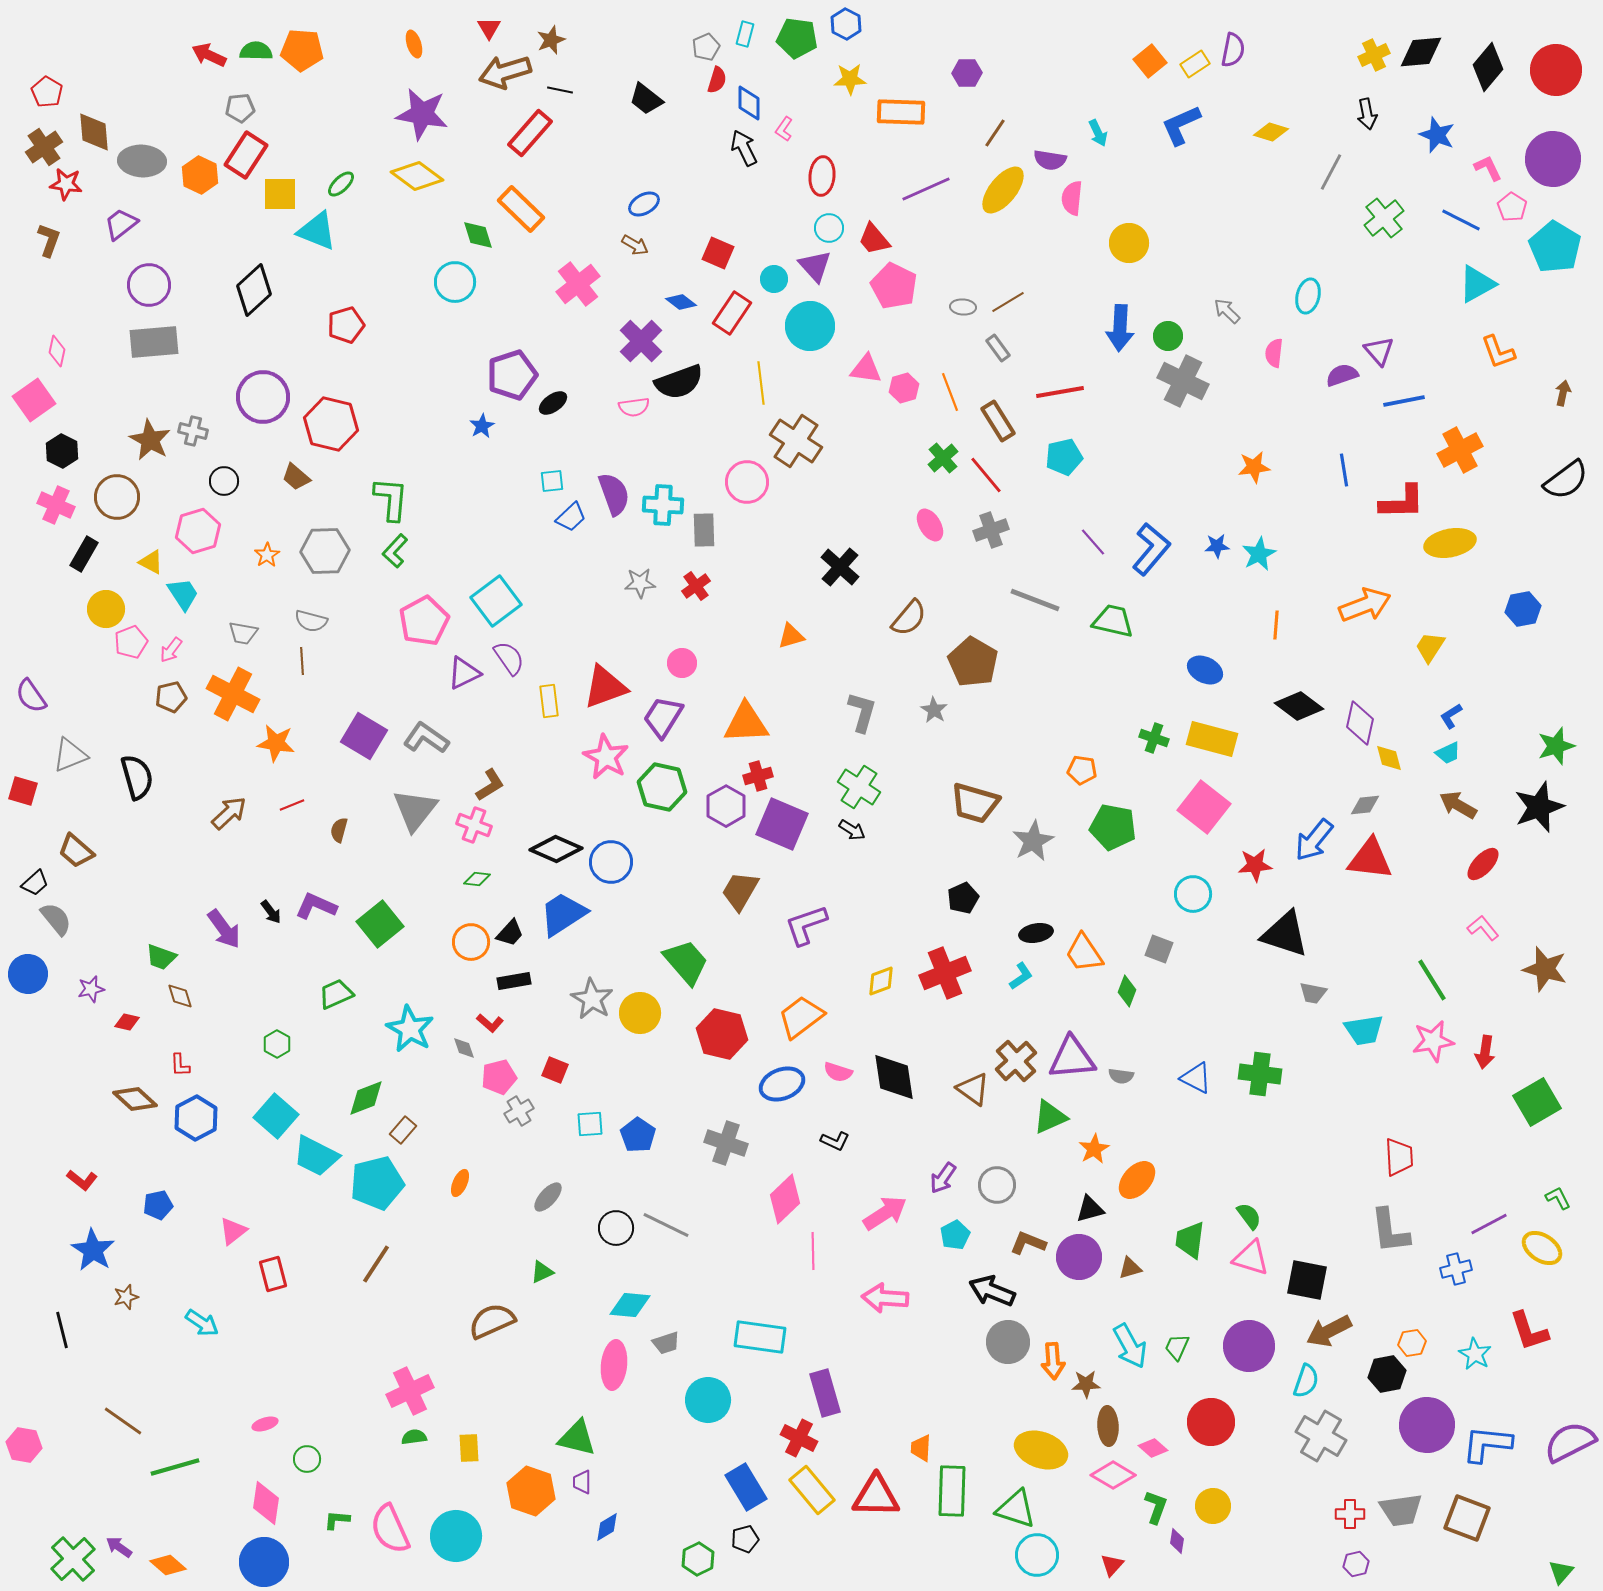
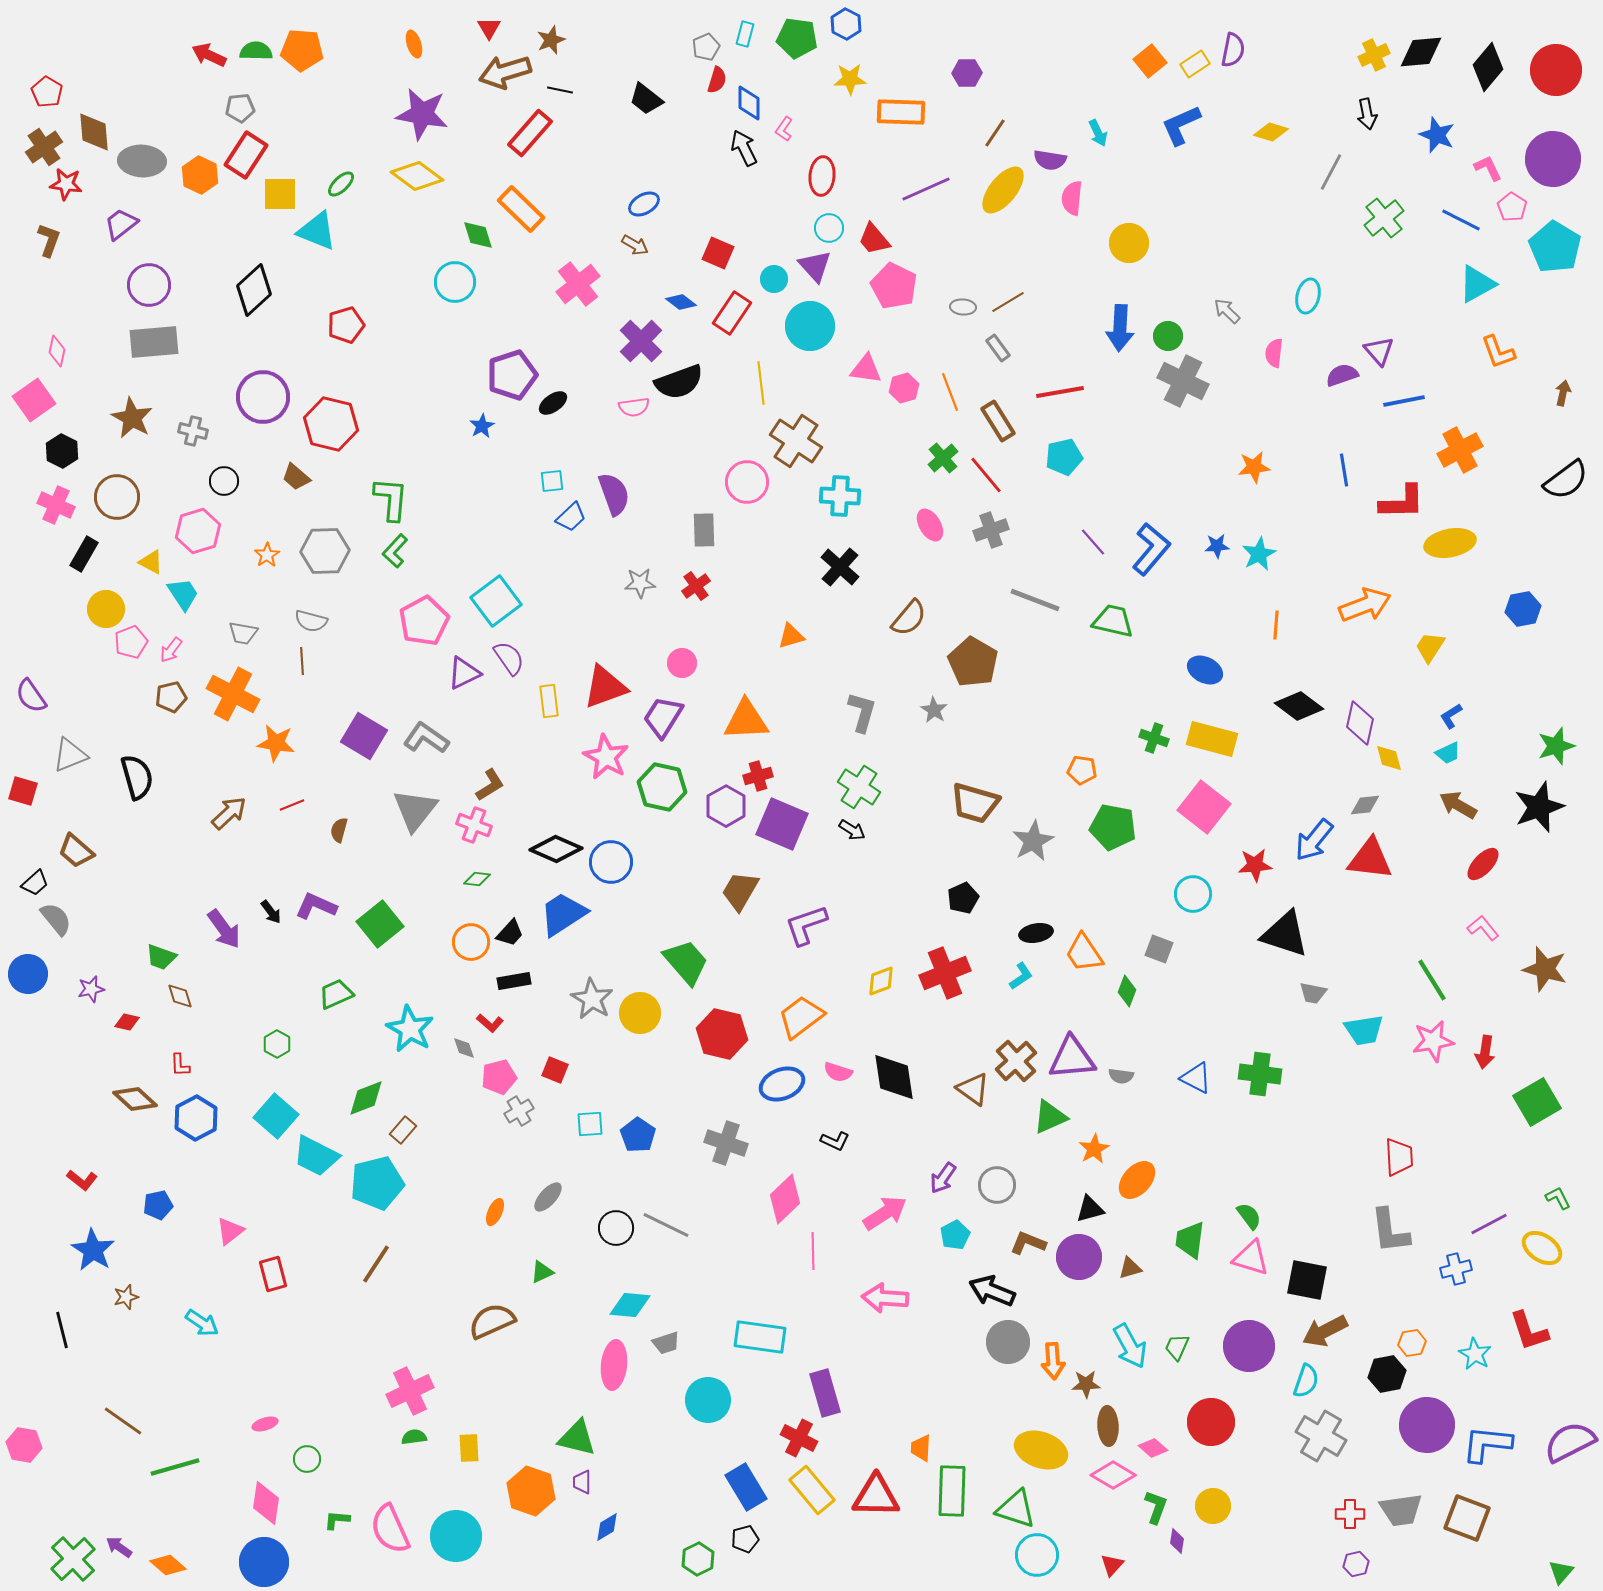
brown star at (150, 440): moved 18 px left, 22 px up
cyan cross at (663, 505): moved 177 px right, 9 px up
orange triangle at (746, 723): moved 3 px up
orange ellipse at (460, 1183): moved 35 px right, 29 px down
pink triangle at (233, 1231): moved 3 px left
brown arrow at (1329, 1331): moved 4 px left
